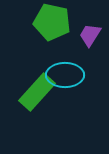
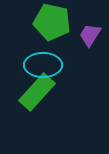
cyan ellipse: moved 22 px left, 10 px up
